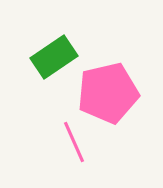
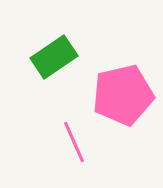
pink pentagon: moved 15 px right, 2 px down
